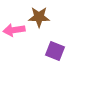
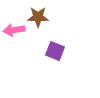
brown star: moved 1 px left
